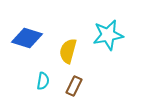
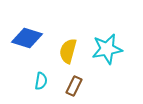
cyan star: moved 1 px left, 14 px down
cyan semicircle: moved 2 px left
